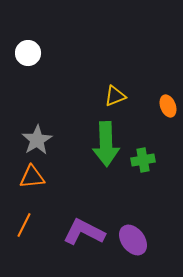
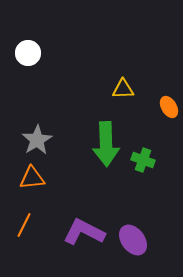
yellow triangle: moved 8 px right, 7 px up; rotated 20 degrees clockwise
orange ellipse: moved 1 px right, 1 px down; rotated 10 degrees counterclockwise
green cross: rotated 30 degrees clockwise
orange triangle: moved 1 px down
